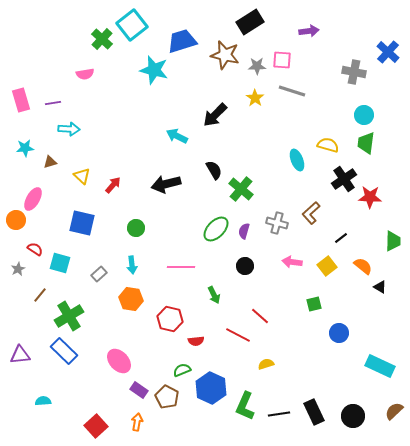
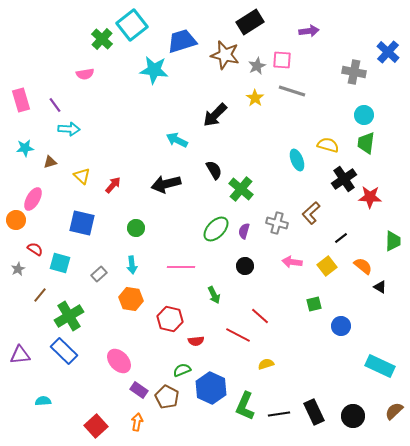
gray star at (257, 66): rotated 24 degrees counterclockwise
cyan star at (154, 70): rotated 8 degrees counterclockwise
purple line at (53, 103): moved 2 px right, 2 px down; rotated 63 degrees clockwise
cyan arrow at (177, 136): moved 4 px down
blue circle at (339, 333): moved 2 px right, 7 px up
